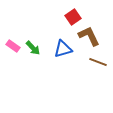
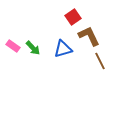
brown line: moved 2 px right, 1 px up; rotated 42 degrees clockwise
